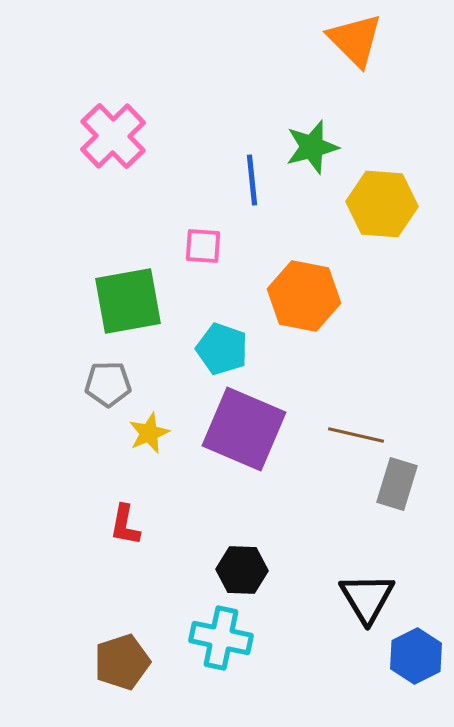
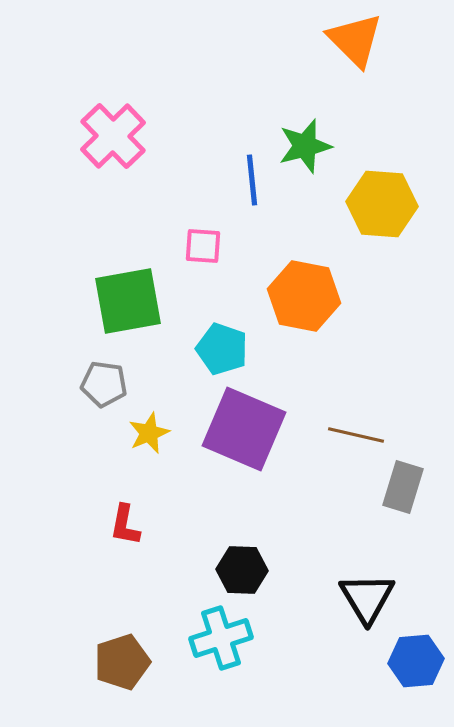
green star: moved 7 px left, 1 px up
gray pentagon: moved 4 px left; rotated 9 degrees clockwise
gray rectangle: moved 6 px right, 3 px down
cyan cross: rotated 30 degrees counterclockwise
blue hexagon: moved 5 px down; rotated 22 degrees clockwise
